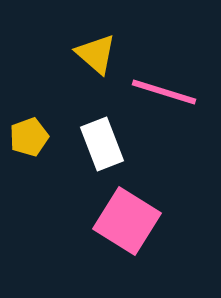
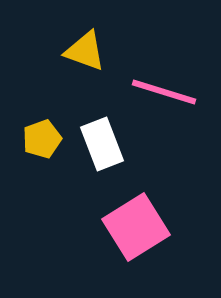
yellow triangle: moved 11 px left, 3 px up; rotated 21 degrees counterclockwise
yellow pentagon: moved 13 px right, 2 px down
pink square: moved 9 px right, 6 px down; rotated 26 degrees clockwise
